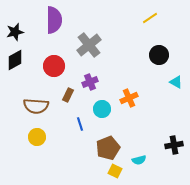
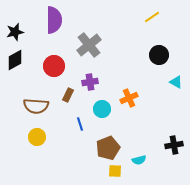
yellow line: moved 2 px right, 1 px up
purple cross: rotated 14 degrees clockwise
yellow square: rotated 24 degrees counterclockwise
